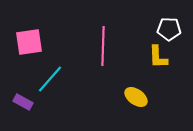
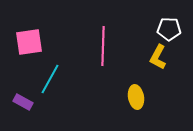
yellow L-shape: rotated 30 degrees clockwise
cyan line: rotated 12 degrees counterclockwise
yellow ellipse: rotated 45 degrees clockwise
